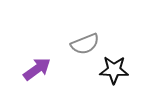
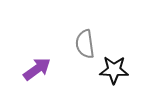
gray semicircle: rotated 104 degrees clockwise
